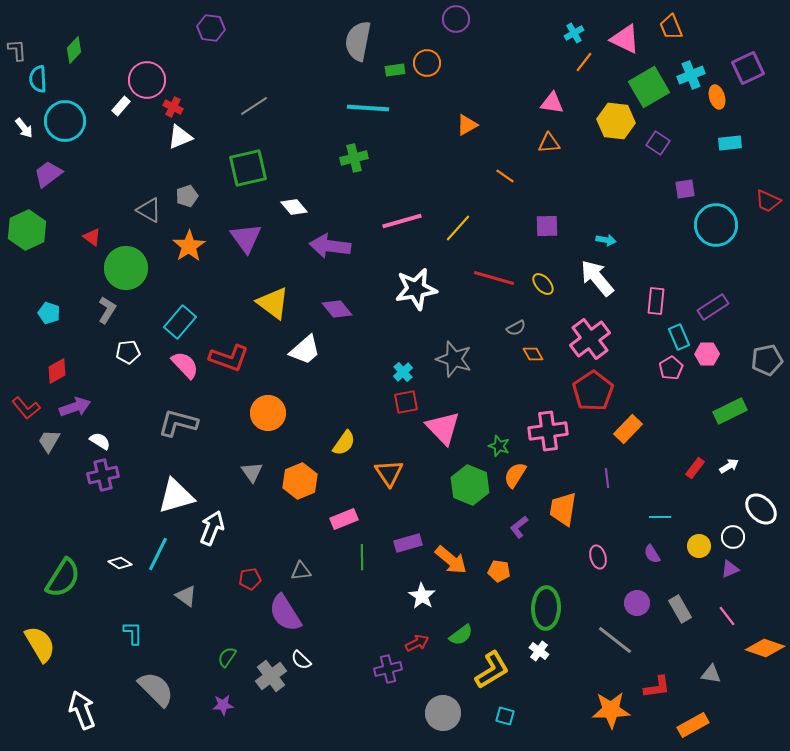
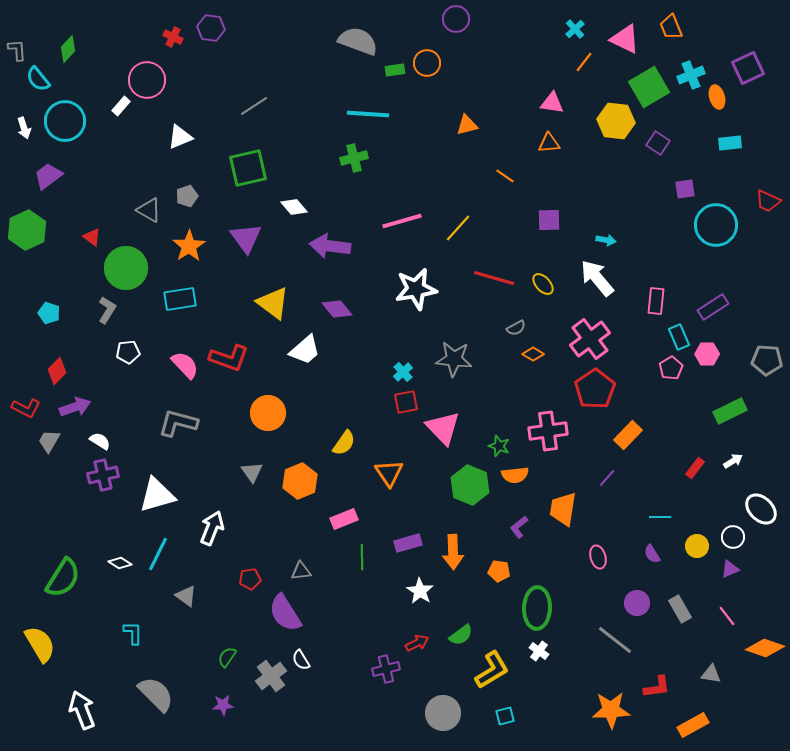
cyan cross at (574, 33): moved 1 px right, 4 px up; rotated 12 degrees counterclockwise
gray semicircle at (358, 41): rotated 99 degrees clockwise
green diamond at (74, 50): moved 6 px left, 1 px up
cyan semicircle at (38, 79): rotated 36 degrees counterclockwise
red cross at (173, 107): moved 70 px up
cyan line at (368, 108): moved 6 px down
orange triangle at (467, 125): rotated 15 degrees clockwise
white arrow at (24, 128): rotated 20 degrees clockwise
purple trapezoid at (48, 174): moved 2 px down
purple square at (547, 226): moved 2 px right, 6 px up
cyan rectangle at (180, 322): moved 23 px up; rotated 40 degrees clockwise
orange diamond at (533, 354): rotated 30 degrees counterclockwise
gray star at (454, 359): rotated 12 degrees counterclockwise
gray pentagon at (767, 360): rotated 16 degrees clockwise
red diamond at (57, 371): rotated 16 degrees counterclockwise
red pentagon at (593, 391): moved 2 px right, 2 px up
red L-shape at (26, 408): rotated 24 degrees counterclockwise
orange rectangle at (628, 429): moved 6 px down
white arrow at (729, 466): moved 4 px right, 5 px up
orange semicircle at (515, 475): rotated 128 degrees counterclockwise
purple line at (607, 478): rotated 48 degrees clockwise
white triangle at (176, 496): moved 19 px left, 1 px up
yellow circle at (699, 546): moved 2 px left
orange arrow at (451, 560): moved 2 px right, 8 px up; rotated 48 degrees clockwise
white star at (422, 596): moved 2 px left, 5 px up
green ellipse at (546, 608): moved 9 px left
white semicircle at (301, 660): rotated 15 degrees clockwise
purple cross at (388, 669): moved 2 px left
gray semicircle at (156, 689): moved 5 px down
cyan square at (505, 716): rotated 30 degrees counterclockwise
